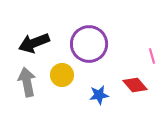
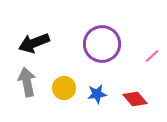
purple circle: moved 13 px right
pink line: rotated 63 degrees clockwise
yellow circle: moved 2 px right, 13 px down
red diamond: moved 14 px down
blue star: moved 2 px left, 1 px up
